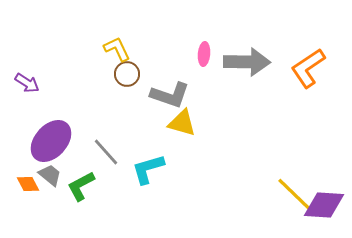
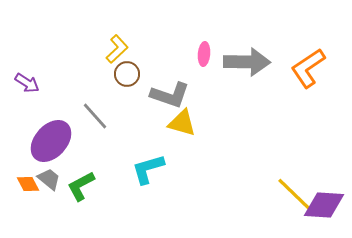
yellow L-shape: rotated 72 degrees clockwise
gray line: moved 11 px left, 36 px up
gray trapezoid: moved 1 px left, 4 px down
